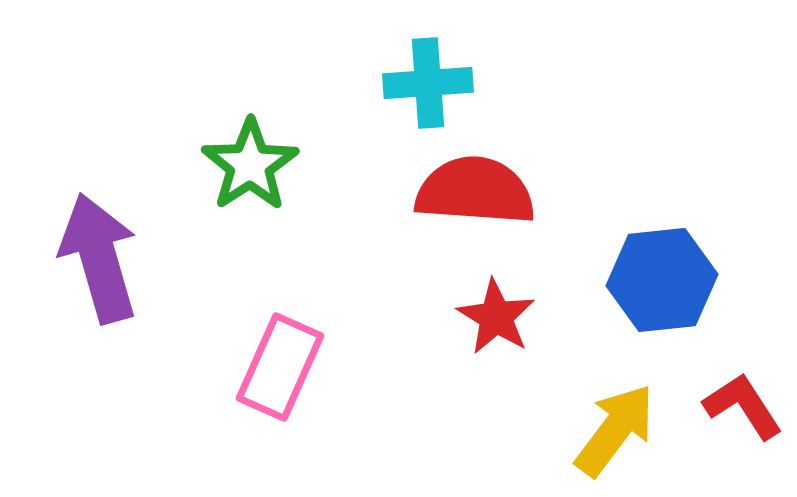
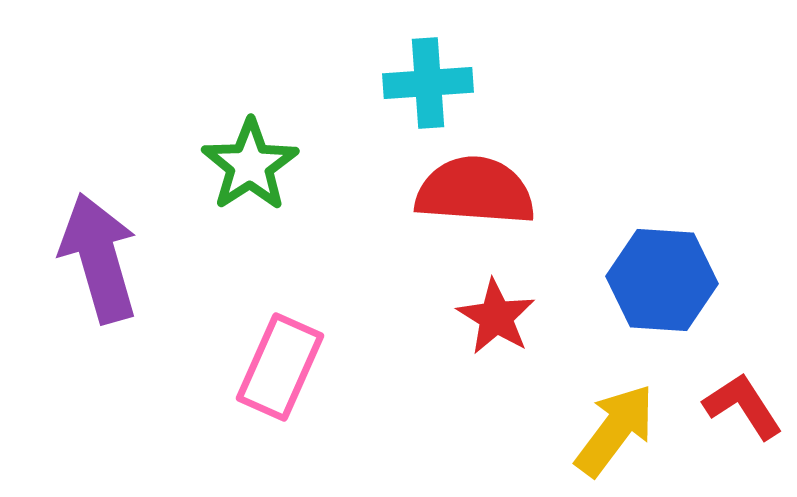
blue hexagon: rotated 10 degrees clockwise
